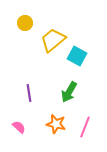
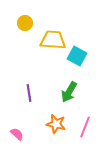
yellow trapezoid: rotated 44 degrees clockwise
pink semicircle: moved 2 px left, 7 px down
